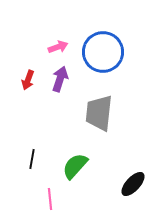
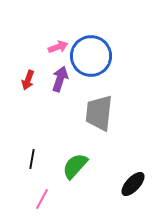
blue circle: moved 12 px left, 4 px down
pink line: moved 8 px left; rotated 35 degrees clockwise
